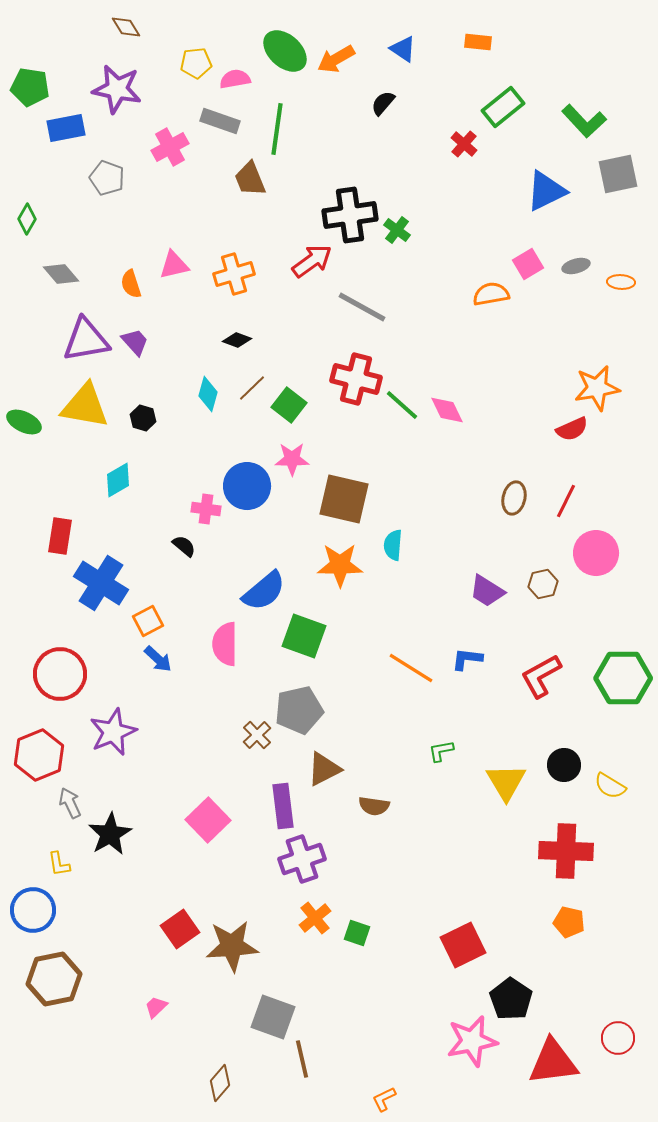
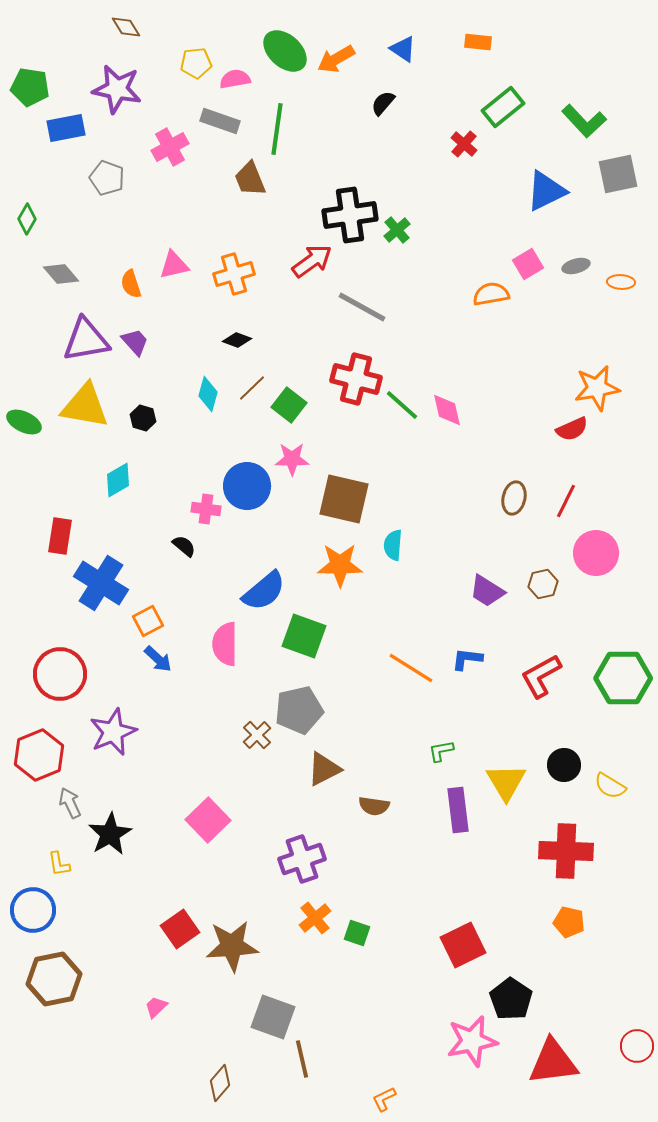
green cross at (397, 230): rotated 12 degrees clockwise
pink diamond at (447, 410): rotated 12 degrees clockwise
purple rectangle at (283, 806): moved 175 px right, 4 px down
red circle at (618, 1038): moved 19 px right, 8 px down
